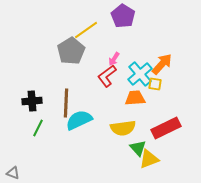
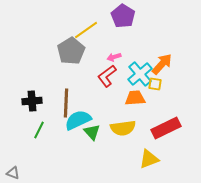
pink arrow: moved 2 px up; rotated 40 degrees clockwise
cyan semicircle: moved 1 px left
green line: moved 1 px right, 2 px down
green triangle: moved 46 px left, 16 px up
